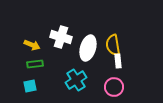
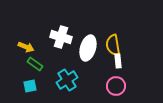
yellow arrow: moved 6 px left, 2 px down
green rectangle: rotated 42 degrees clockwise
cyan cross: moved 9 px left
pink circle: moved 2 px right, 1 px up
